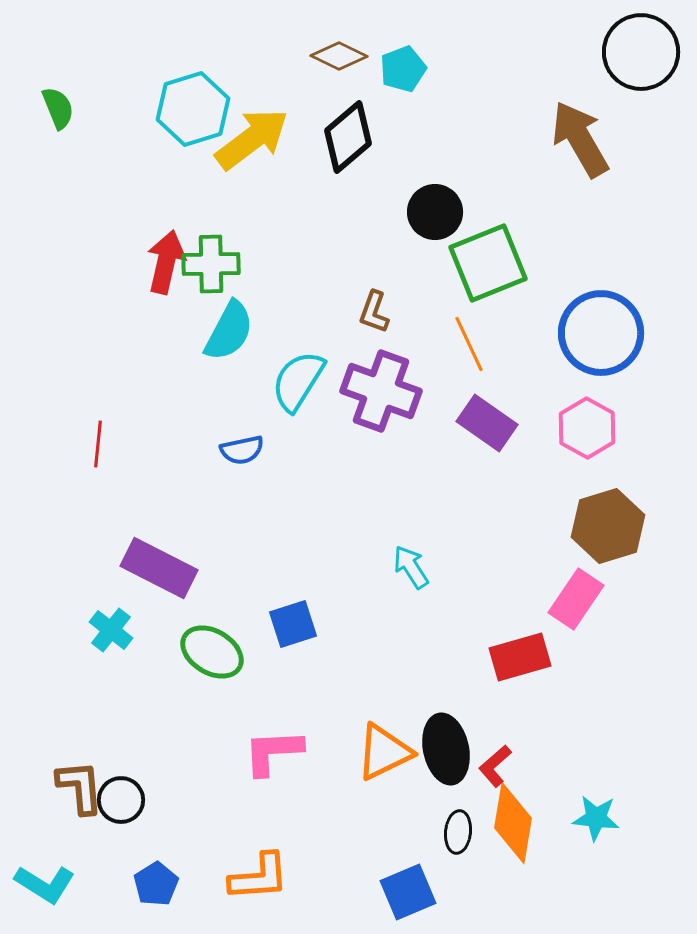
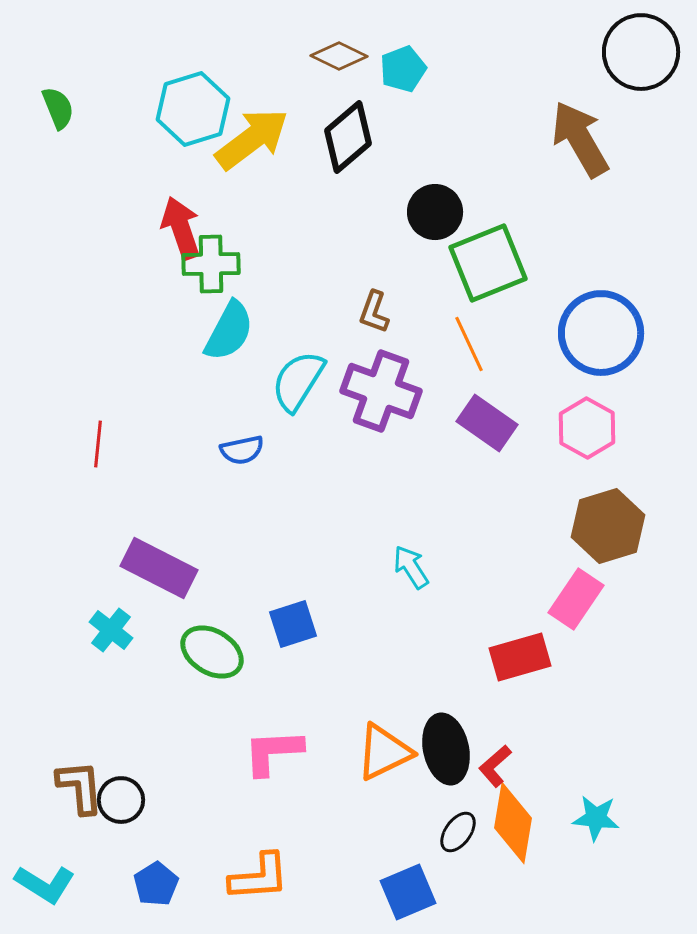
red arrow at (166, 262): moved 15 px right, 34 px up; rotated 32 degrees counterclockwise
black ellipse at (458, 832): rotated 30 degrees clockwise
